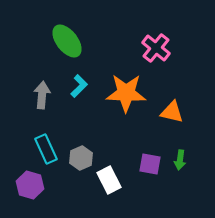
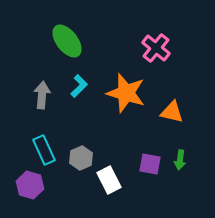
orange star: rotated 15 degrees clockwise
cyan rectangle: moved 2 px left, 1 px down
